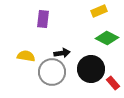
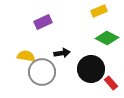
purple rectangle: moved 3 px down; rotated 60 degrees clockwise
gray circle: moved 10 px left
red rectangle: moved 2 px left
